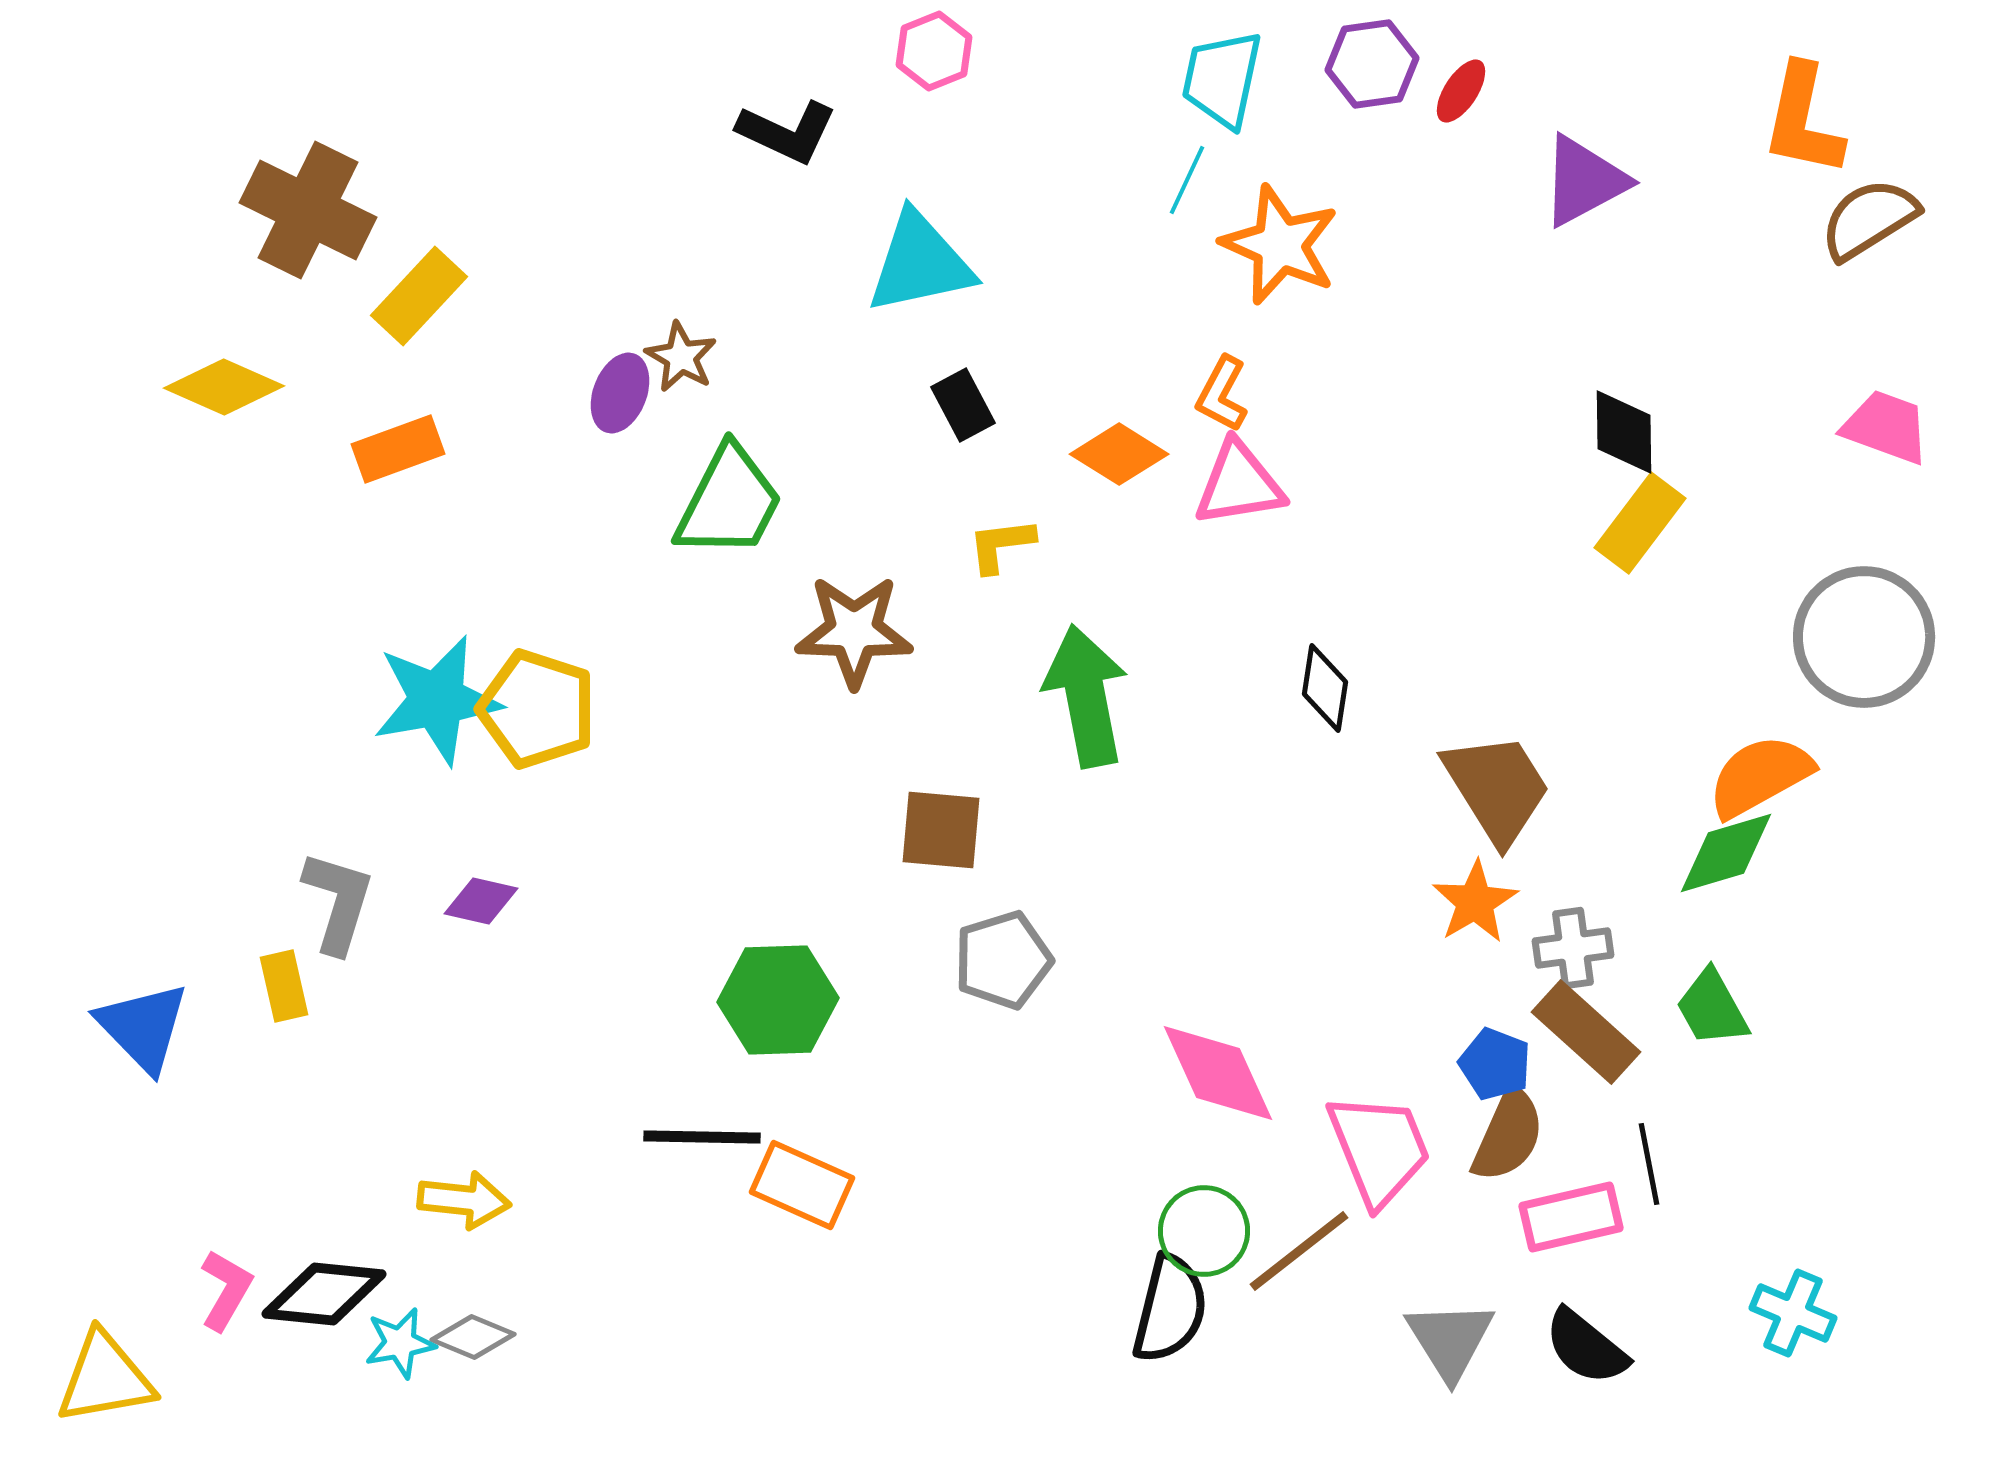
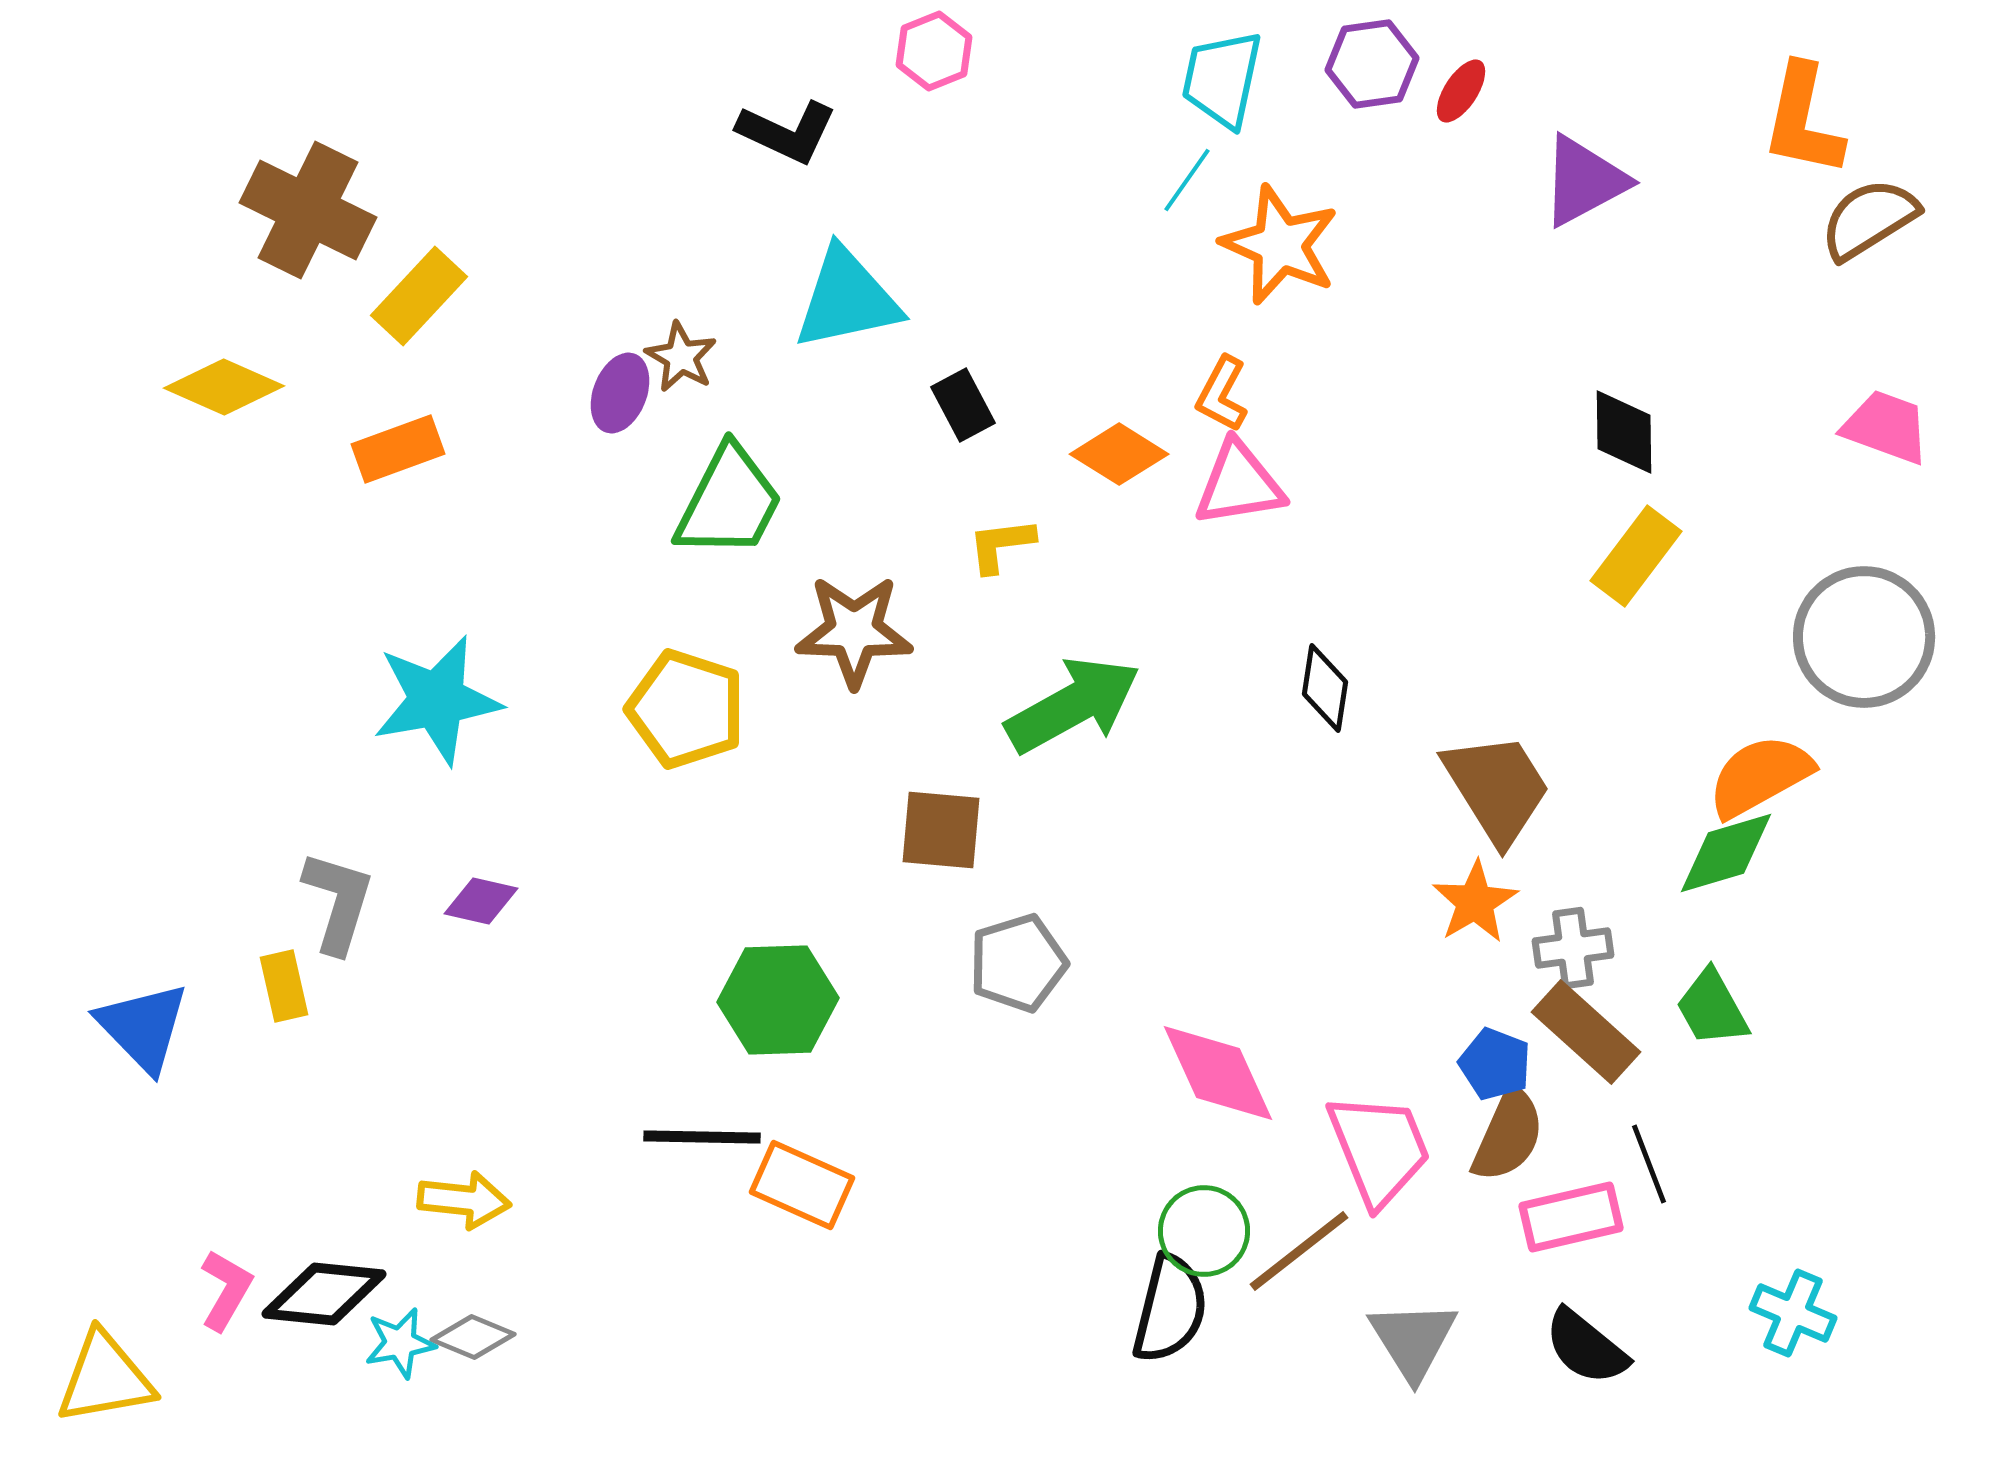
cyan line at (1187, 180): rotated 10 degrees clockwise
cyan triangle at (920, 263): moved 73 px left, 36 px down
yellow rectangle at (1640, 523): moved 4 px left, 33 px down
green arrow at (1086, 696): moved 13 px left, 9 px down; rotated 72 degrees clockwise
yellow pentagon at (537, 709): moved 149 px right
gray pentagon at (1003, 960): moved 15 px right, 3 px down
black line at (1649, 1164): rotated 10 degrees counterclockwise
gray triangle at (1450, 1340): moved 37 px left
